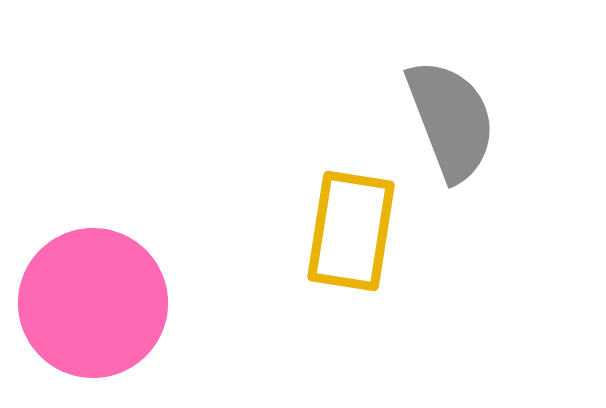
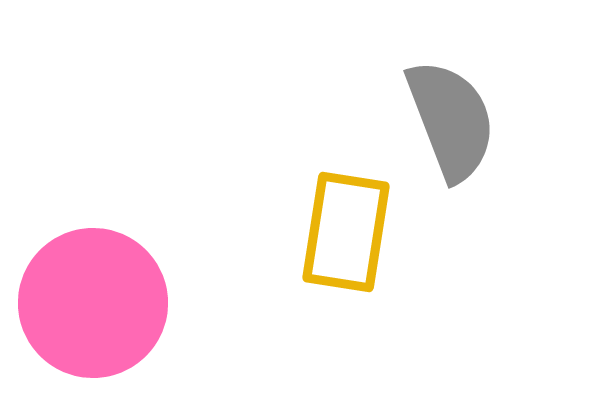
yellow rectangle: moved 5 px left, 1 px down
